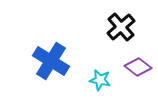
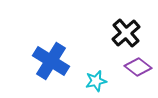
black cross: moved 5 px right, 6 px down
cyan star: moved 4 px left, 1 px down; rotated 25 degrees counterclockwise
